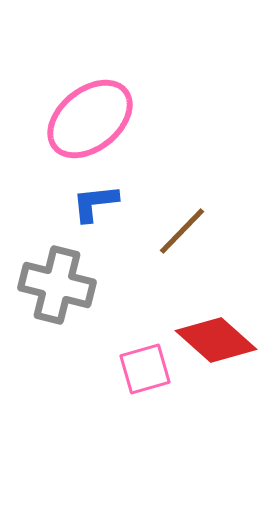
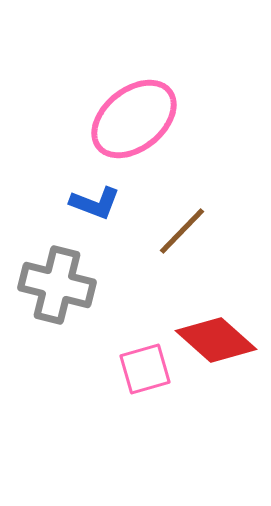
pink ellipse: moved 44 px right
blue L-shape: rotated 153 degrees counterclockwise
